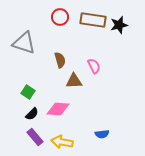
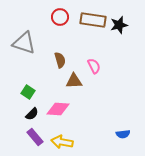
blue semicircle: moved 21 px right
